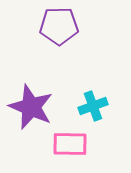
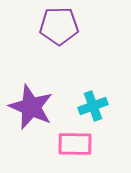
pink rectangle: moved 5 px right
